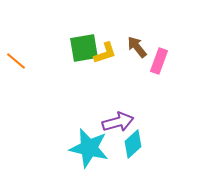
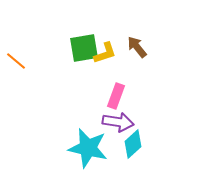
pink rectangle: moved 43 px left, 35 px down
purple arrow: rotated 24 degrees clockwise
cyan star: moved 1 px left
